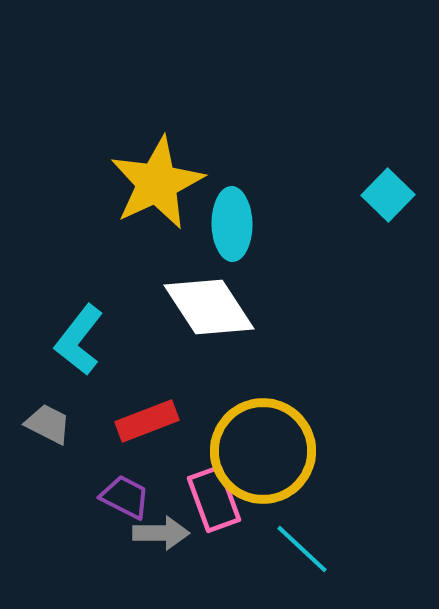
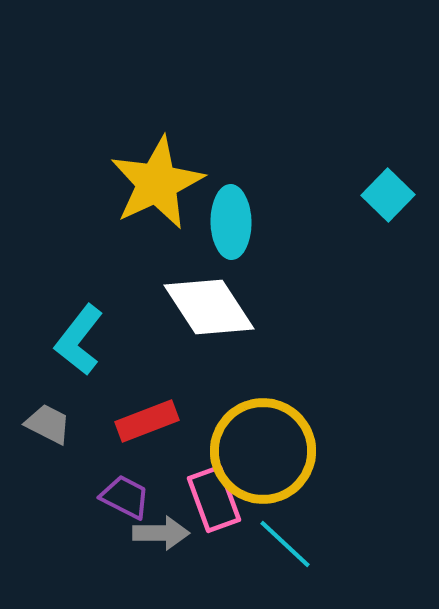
cyan ellipse: moved 1 px left, 2 px up
cyan line: moved 17 px left, 5 px up
